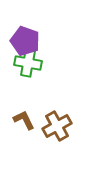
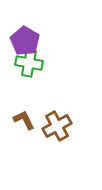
purple pentagon: rotated 12 degrees clockwise
green cross: moved 1 px right
